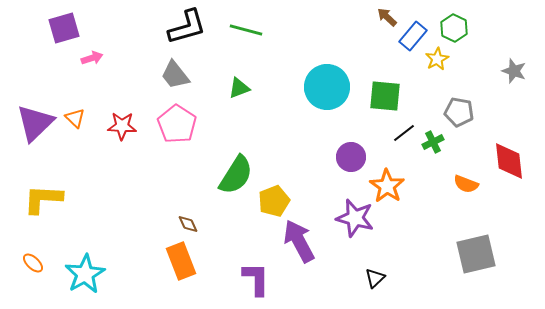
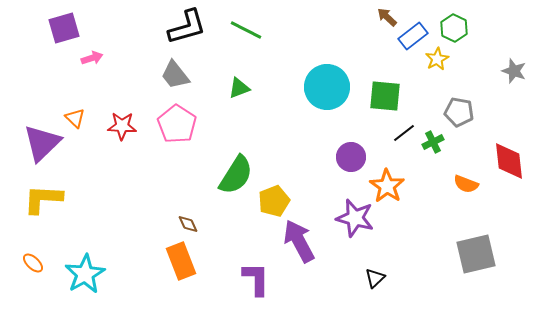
green line: rotated 12 degrees clockwise
blue rectangle: rotated 12 degrees clockwise
purple triangle: moved 7 px right, 20 px down
